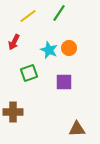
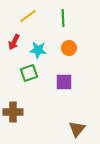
green line: moved 4 px right, 5 px down; rotated 36 degrees counterclockwise
cyan star: moved 11 px left; rotated 18 degrees counterclockwise
brown triangle: rotated 48 degrees counterclockwise
